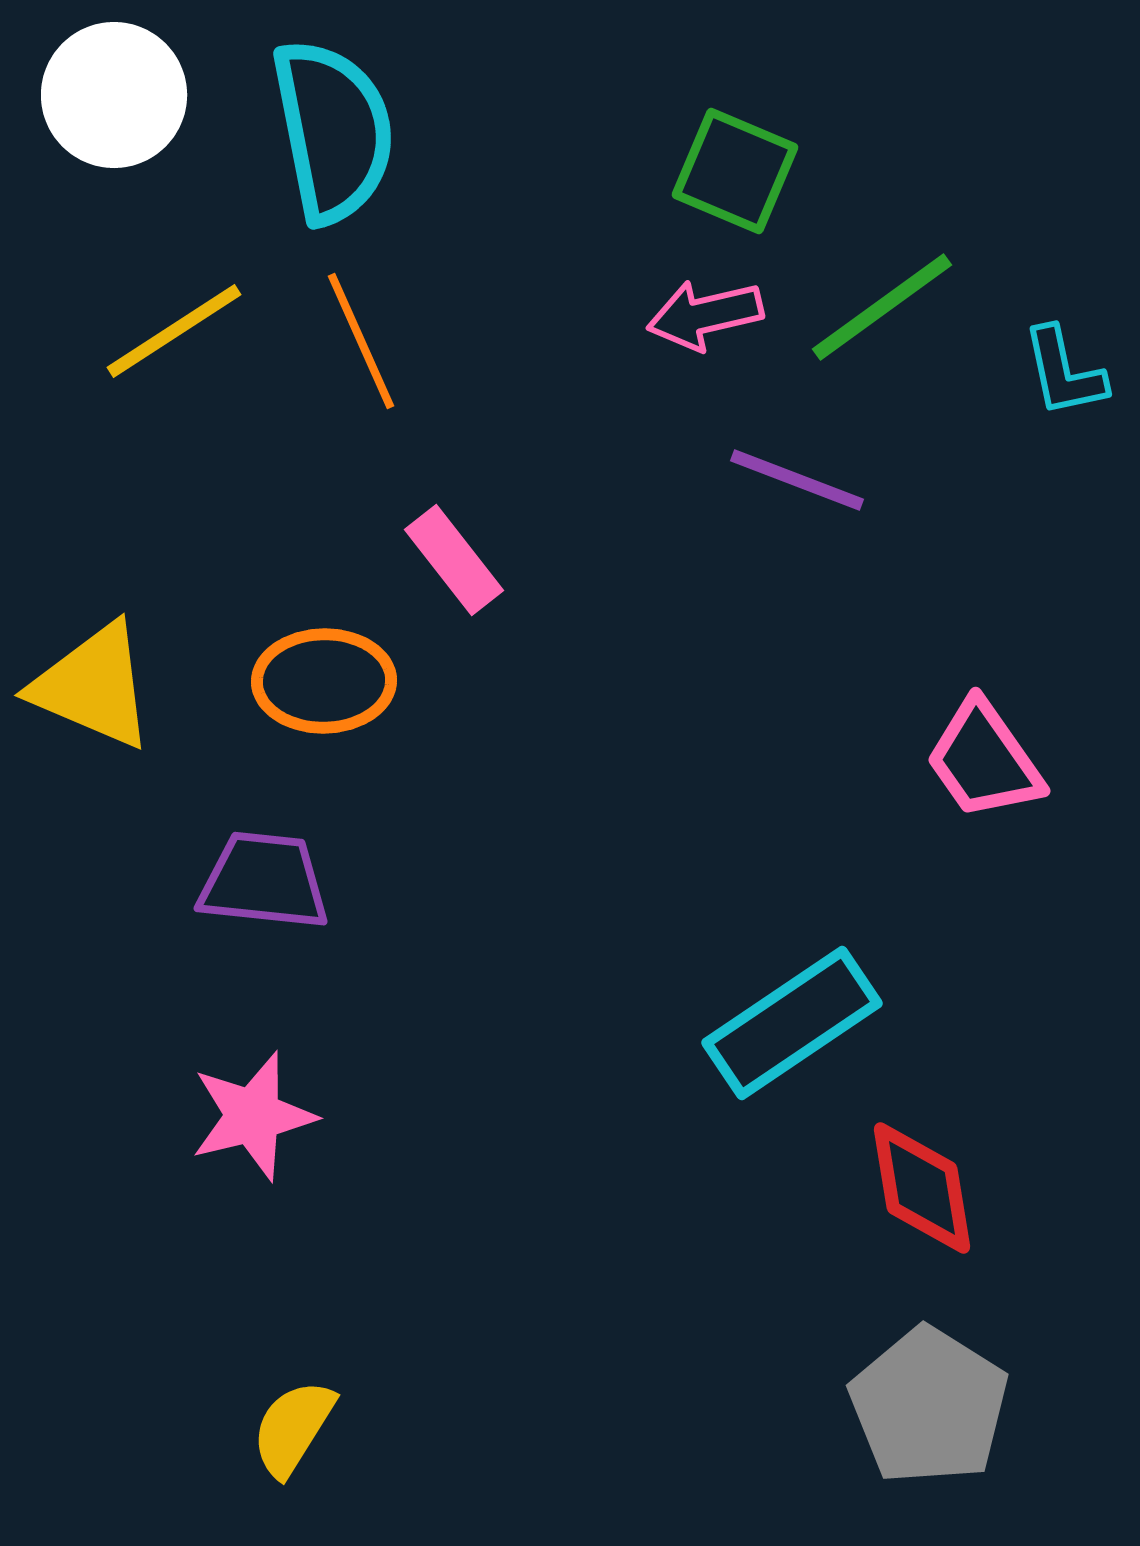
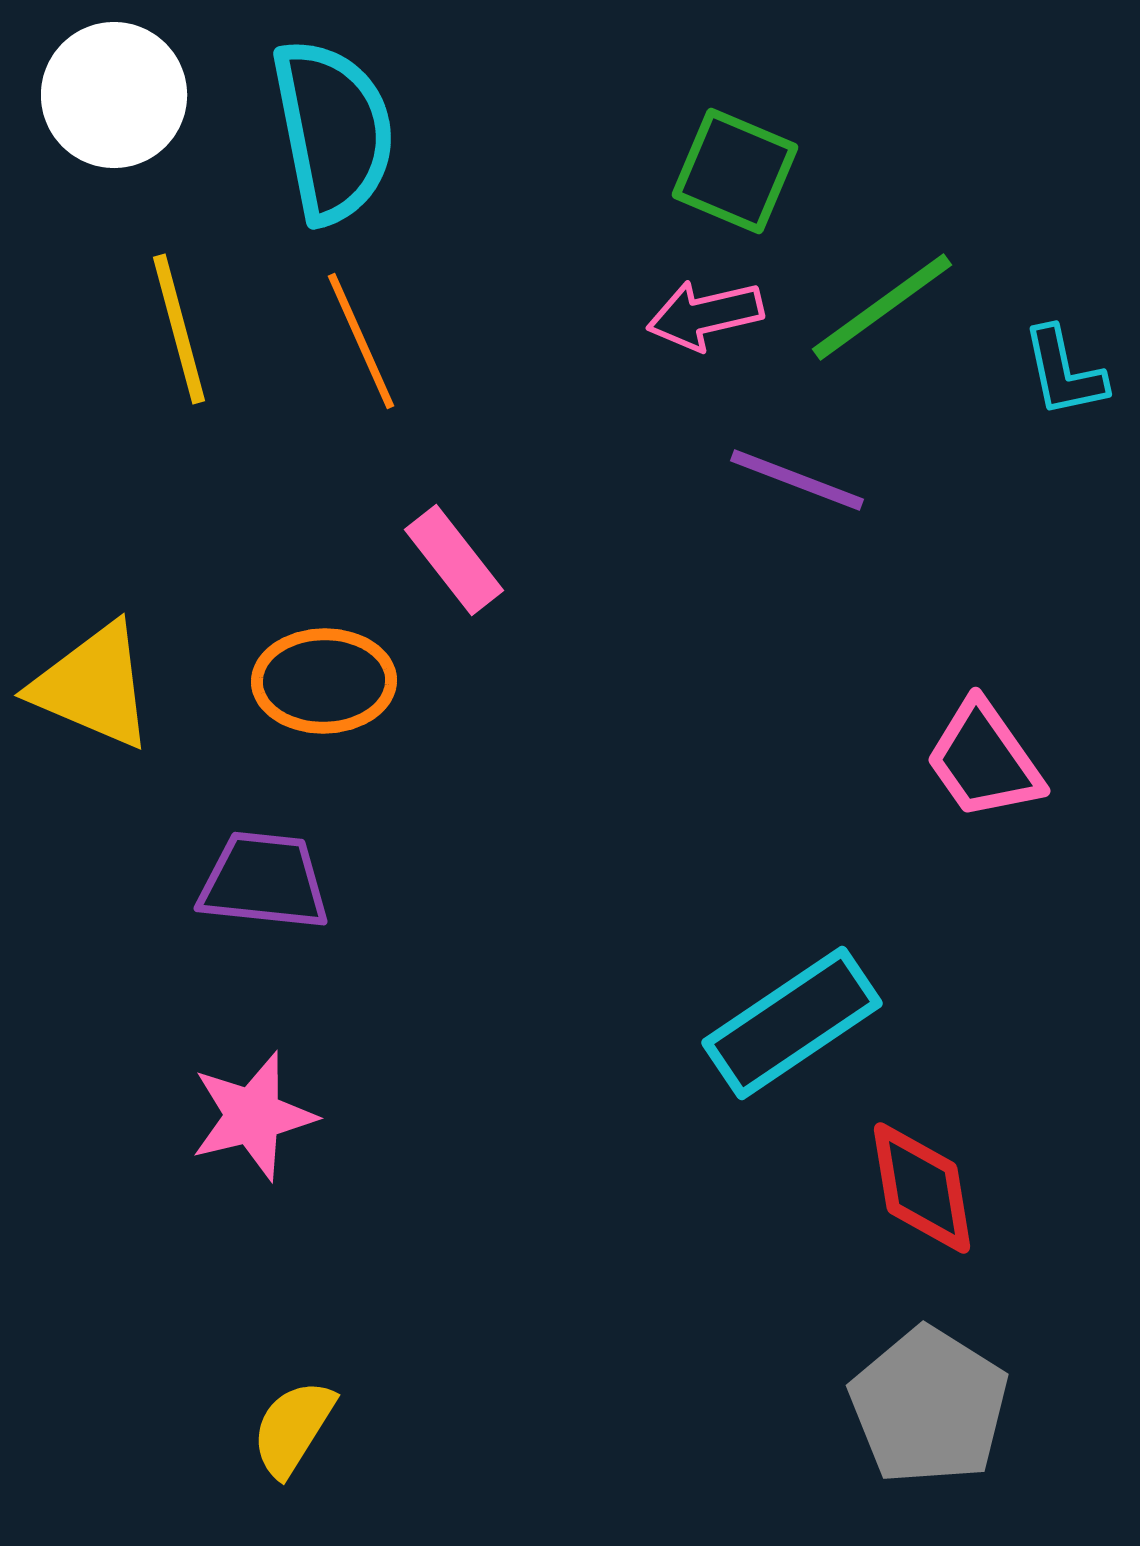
yellow line: moved 5 px right, 2 px up; rotated 72 degrees counterclockwise
